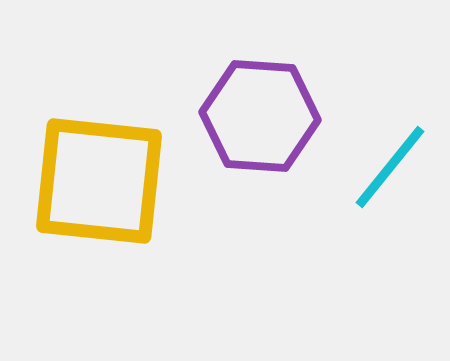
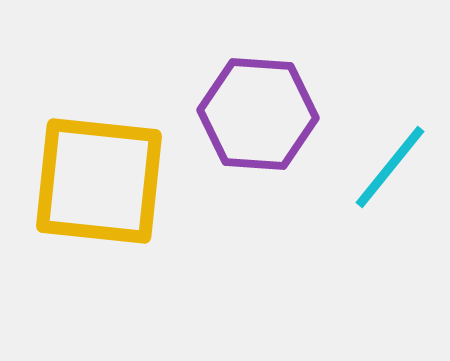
purple hexagon: moved 2 px left, 2 px up
